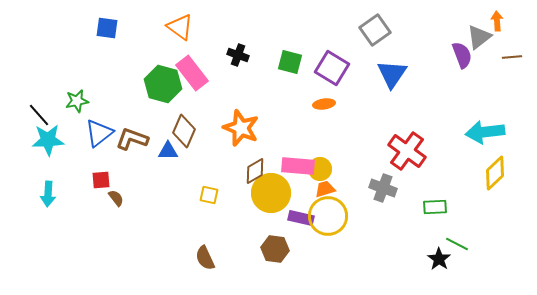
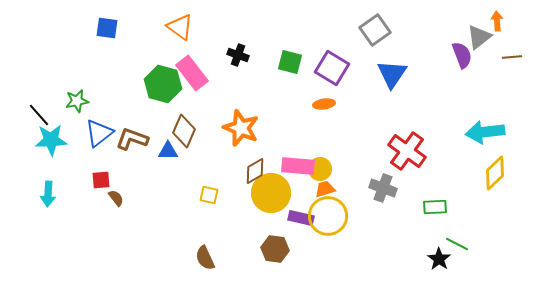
cyan star at (48, 140): moved 3 px right
